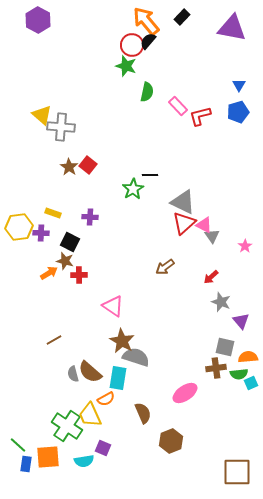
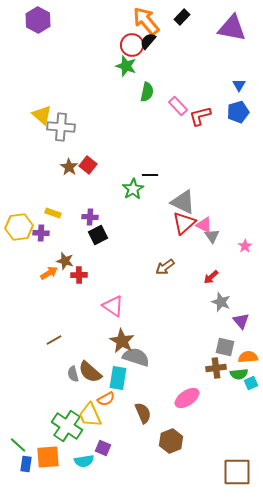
black square at (70, 242): moved 28 px right, 7 px up; rotated 36 degrees clockwise
pink ellipse at (185, 393): moved 2 px right, 5 px down
